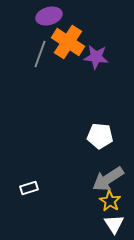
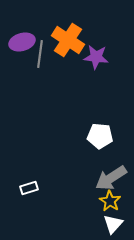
purple ellipse: moved 27 px left, 26 px down
orange cross: moved 2 px up
gray line: rotated 12 degrees counterclockwise
gray arrow: moved 3 px right, 1 px up
white triangle: moved 1 px left; rotated 15 degrees clockwise
